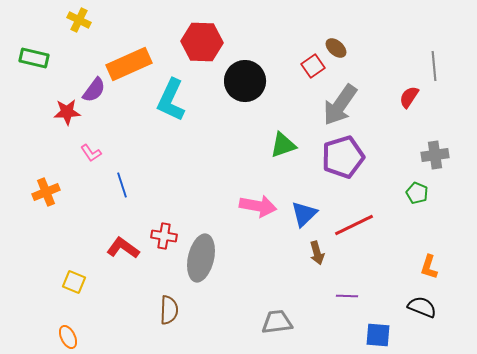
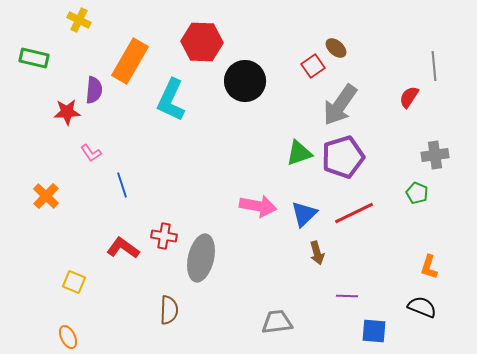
orange rectangle: moved 1 px right, 3 px up; rotated 36 degrees counterclockwise
purple semicircle: rotated 32 degrees counterclockwise
green triangle: moved 16 px right, 8 px down
orange cross: moved 4 px down; rotated 24 degrees counterclockwise
red line: moved 12 px up
blue square: moved 4 px left, 4 px up
